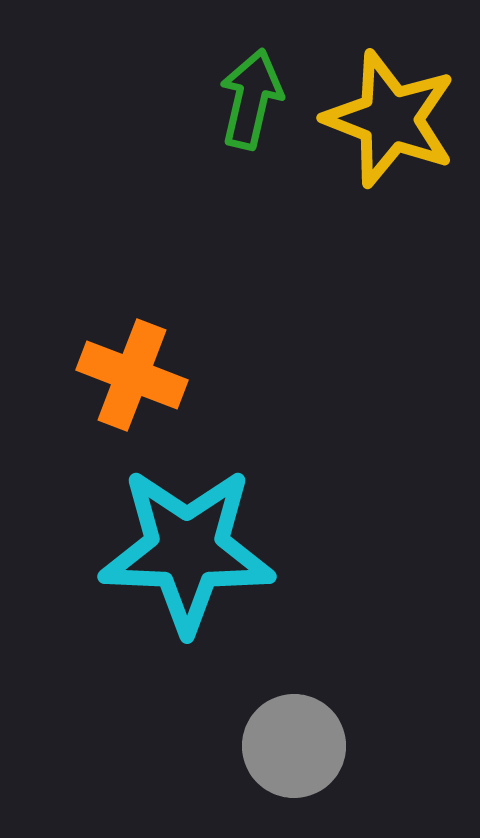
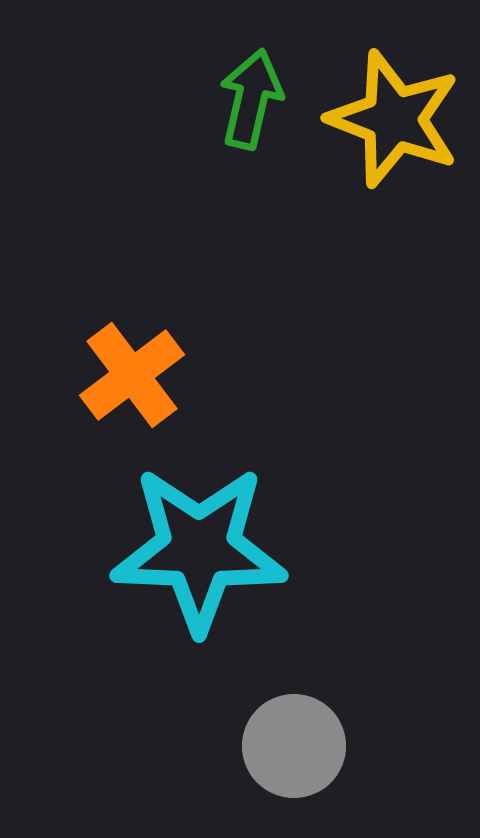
yellow star: moved 4 px right
orange cross: rotated 32 degrees clockwise
cyan star: moved 12 px right, 1 px up
